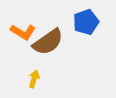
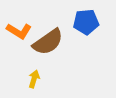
blue pentagon: rotated 15 degrees clockwise
orange L-shape: moved 4 px left, 1 px up
